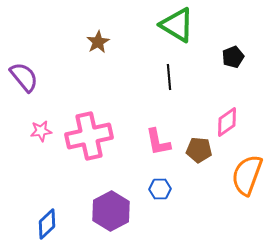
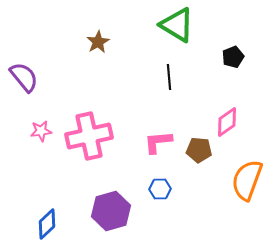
pink L-shape: rotated 96 degrees clockwise
orange semicircle: moved 5 px down
purple hexagon: rotated 12 degrees clockwise
